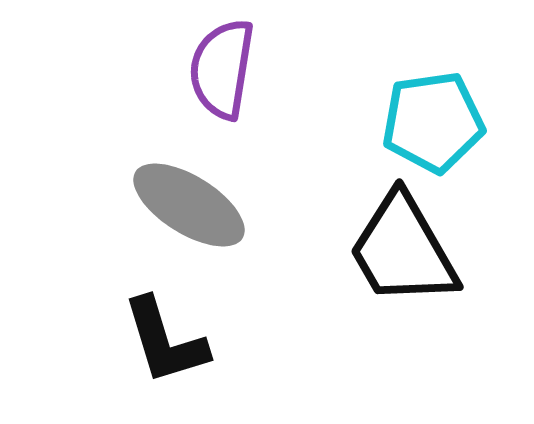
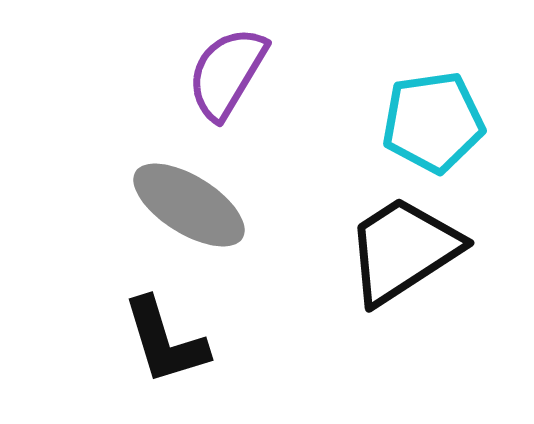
purple semicircle: moved 5 px right, 4 px down; rotated 22 degrees clockwise
black trapezoid: rotated 87 degrees clockwise
